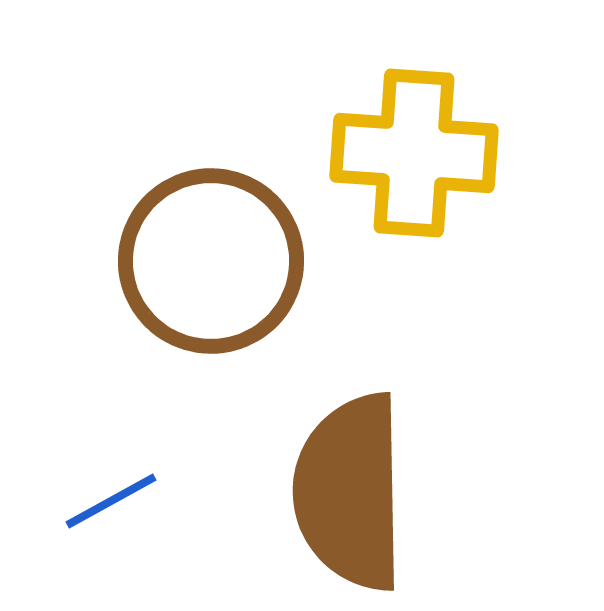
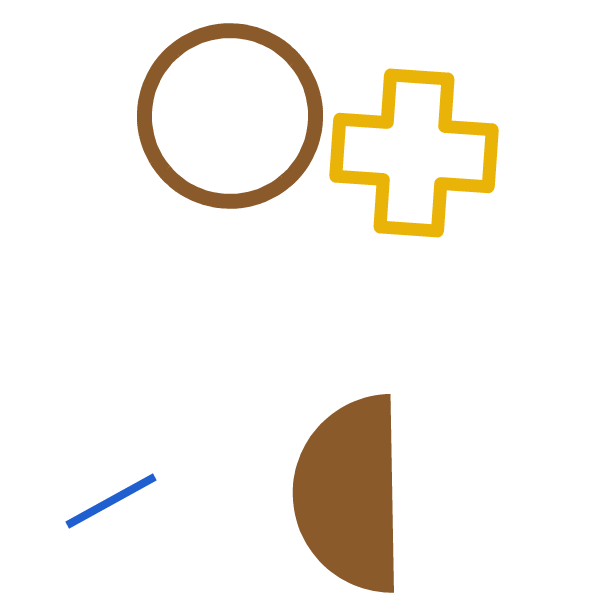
brown circle: moved 19 px right, 145 px up
brown semicircle: moved 2 px down
